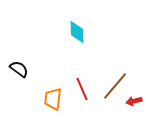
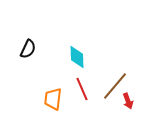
cyan diamond: moved 25 px down
black semicircle: moved 9 px right, 20 px up; rotated 78 degrees clockwise
red arrow: moved 6 px left; rotated 98 degrees counterclockwise
